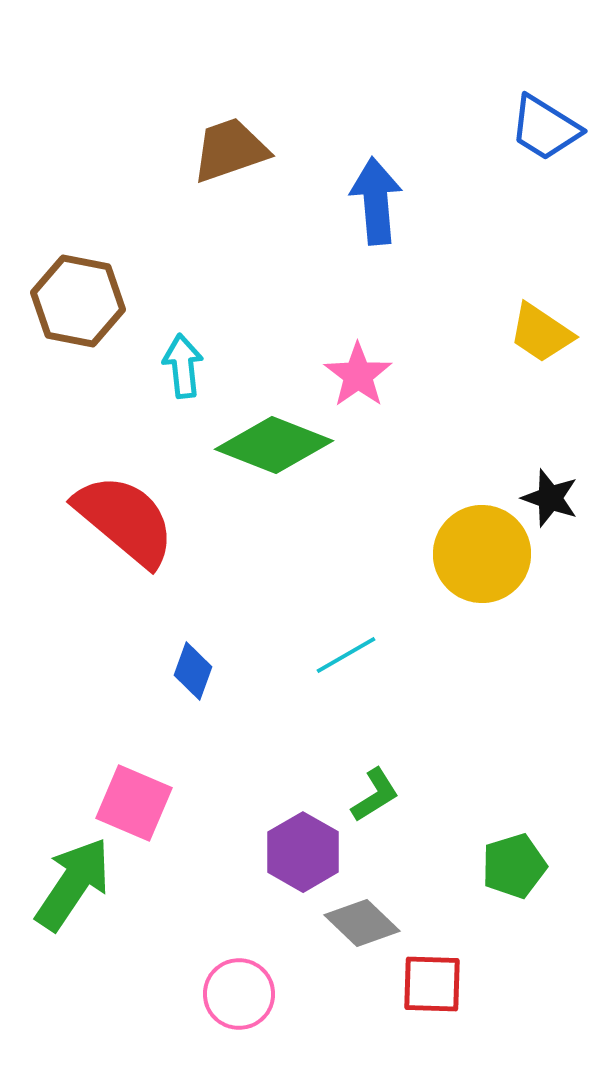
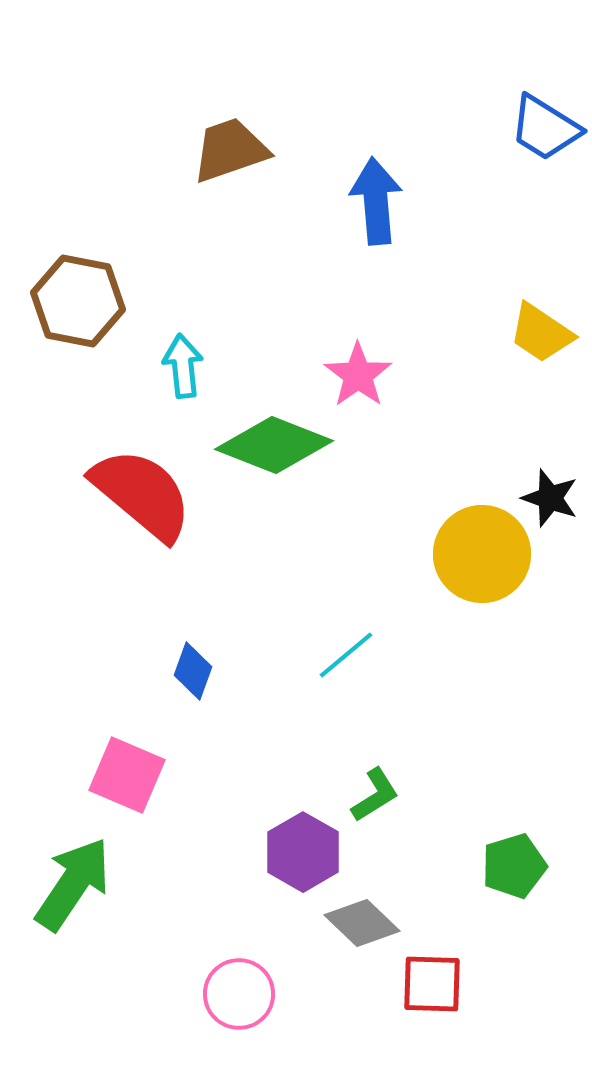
red semicircle: moved 17 px right, 26 px up
cyan line: rotated 10 degrees counterclockwise
pink square: moved 7 px left, 28 px up
